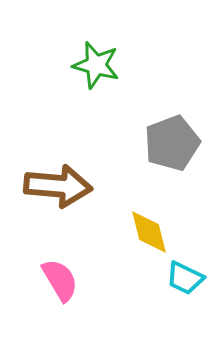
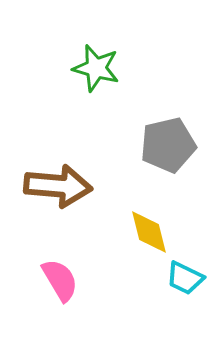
green star: moved 3 px down
gray pentagon: moved 4 px left, 2 px down; rotated 8 degrees clockwise
